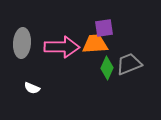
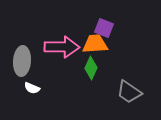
purple square: rotated 30 degrees clockwise
gray ellipse: moved 18 px down
gray trapezoid: moved 28 px down; rotated 124 degrees counterclockwise
green diamond: moved 16 px left
